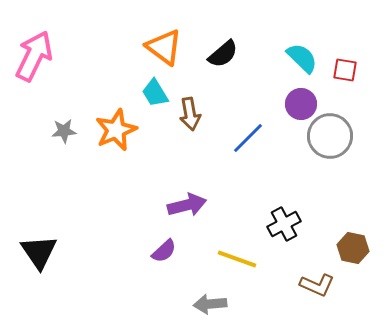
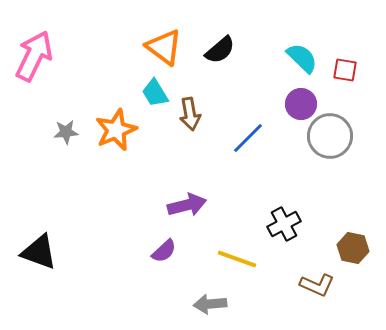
black semicircle: moved 3 px left, 4 px up
gray star: moved 2 px right, 1 px down
black triangle: rotated 36 degrees counterclockwise
